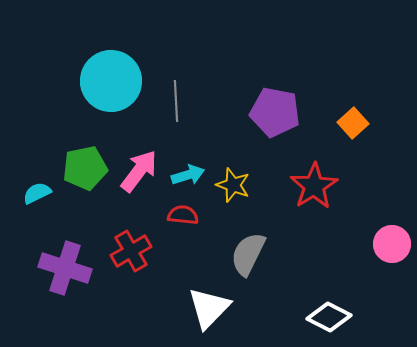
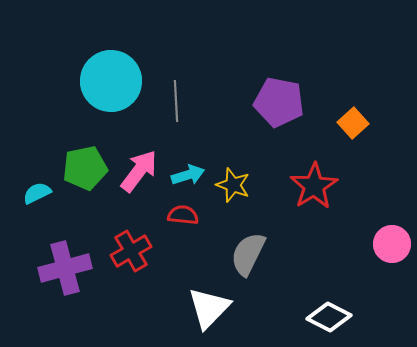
purple pentagon: moved 4 px right, 10 px up
purple cross: rotated 33 degrees counterclockwise
